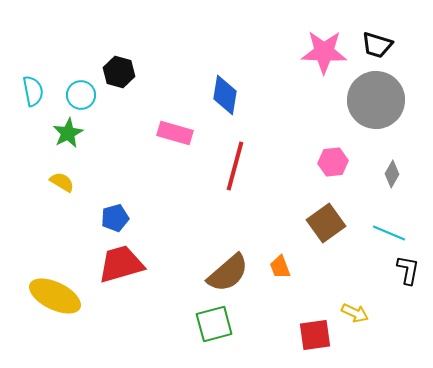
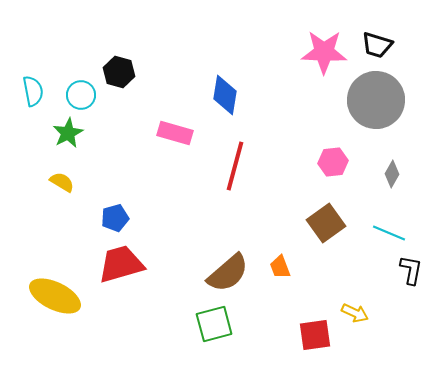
black L-shape: moved 3 px right
